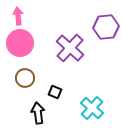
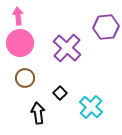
purple cross: moved 3 px left
black square: moved 5 px right, 1 px down; rotated 24 degrees clockwise
cyan cross: moved 1 px left, 1 px up
